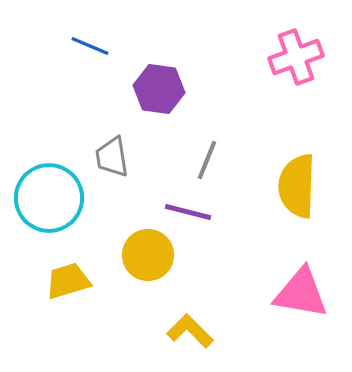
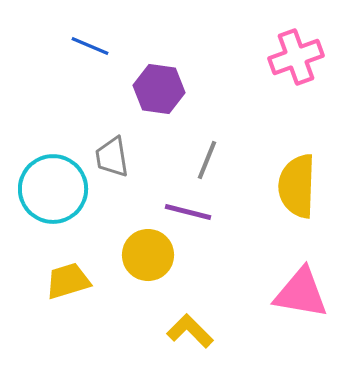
cyan circle: moved 4 px right, 9 px up
